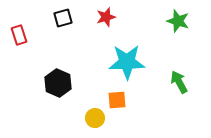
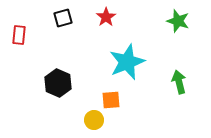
red star: rotated 18 degrees counterclockwise
red rectangle: rotated 24 degrees clockwise
cyan star: rotated 21 degrees counterclockwise
green arrow: rotated 15 degrees clockwise
orange square: moved 6 px left
yellow circle: moved 1 px left, 2 px down
